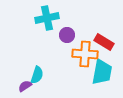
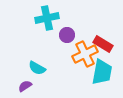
red rectangle: moved 1 px left, 2 px down
orange cross: rotated 30 degrees counterclockwise
cyan semicircle: moved 7 px up; rotated 102 degrees clockwise
